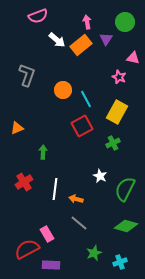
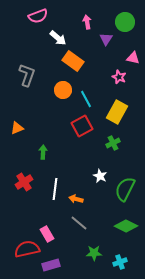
white arrow: moved 1 px right, 2 px up
orange rectangle: moved 8 px left, 16 px down; rotated 75 degrees clockwise
green diamond: rotated 10 degrees clockwise
red semicircle: rotated 15 degrees clockwise
green star: rotated 21 degrees clockwise
purple rectangle: rotated 18 degrees counterclockwise
